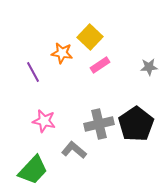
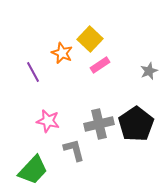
yellow square: moved 2 px down
orange star: rotated 15 degrees clockwise
gray star: moved 4 px down; rotated 18 degrees counterclockwise
pink star: moved 4 px right
gray L-shape: rotated 35 degrees clockwise
